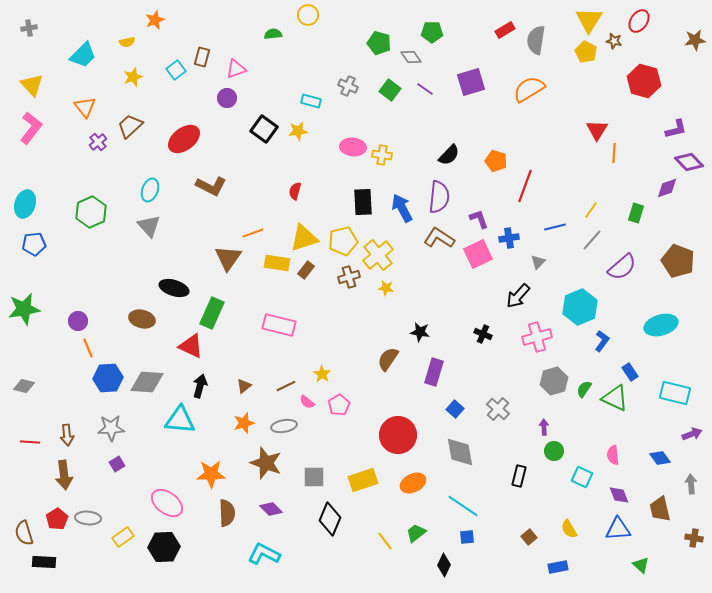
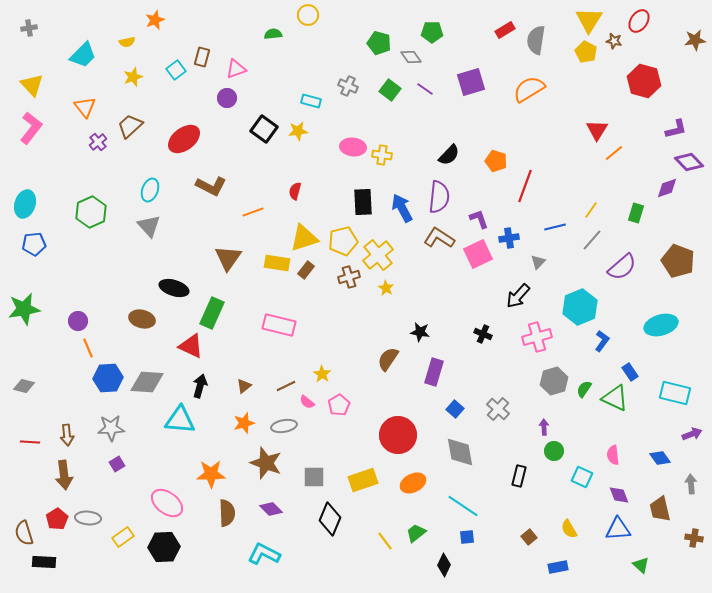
orange line at (614, 153): rotated 48 degrees clockwise
orange line at (253, 233): moved 21 px up
yellow star at (386, 288): rotated 21 degrees clockwise
